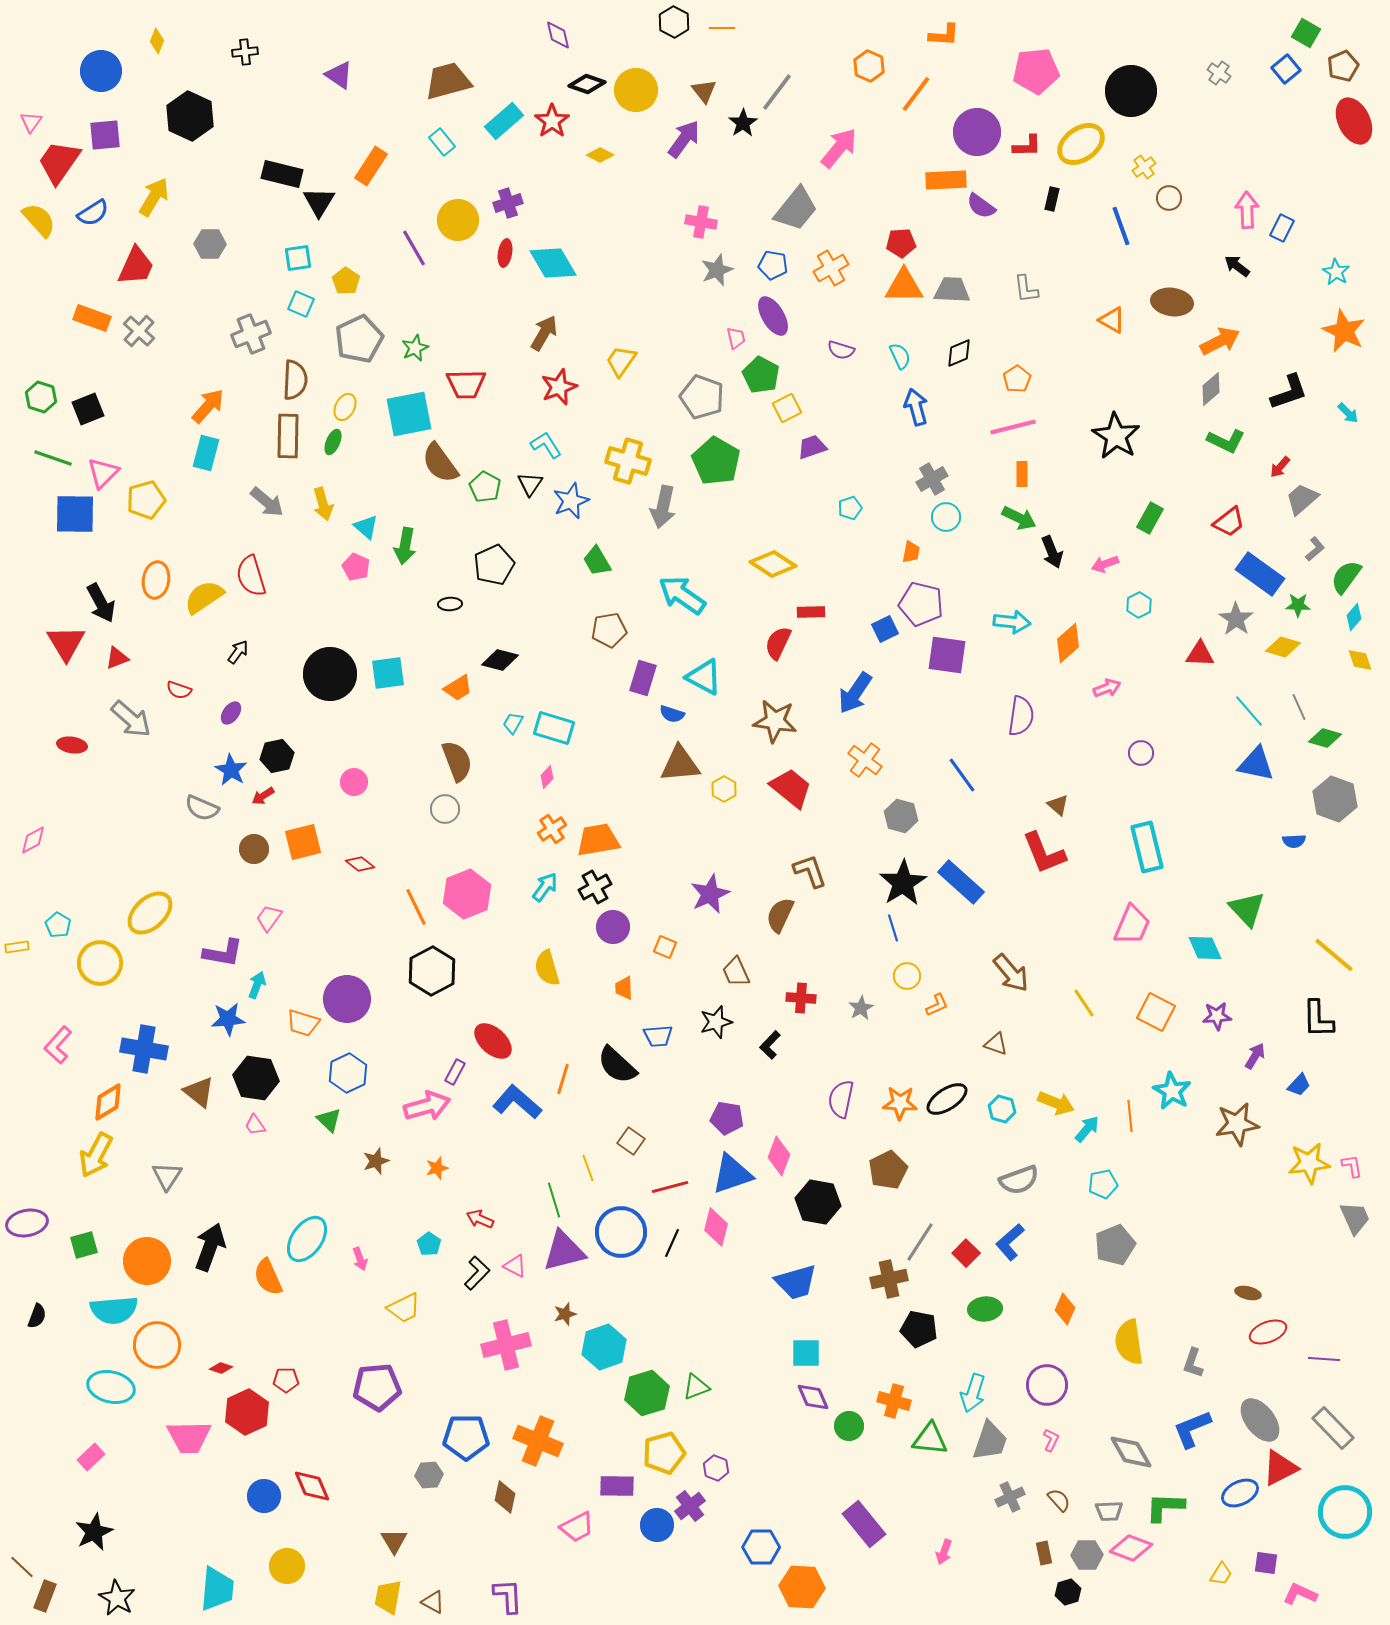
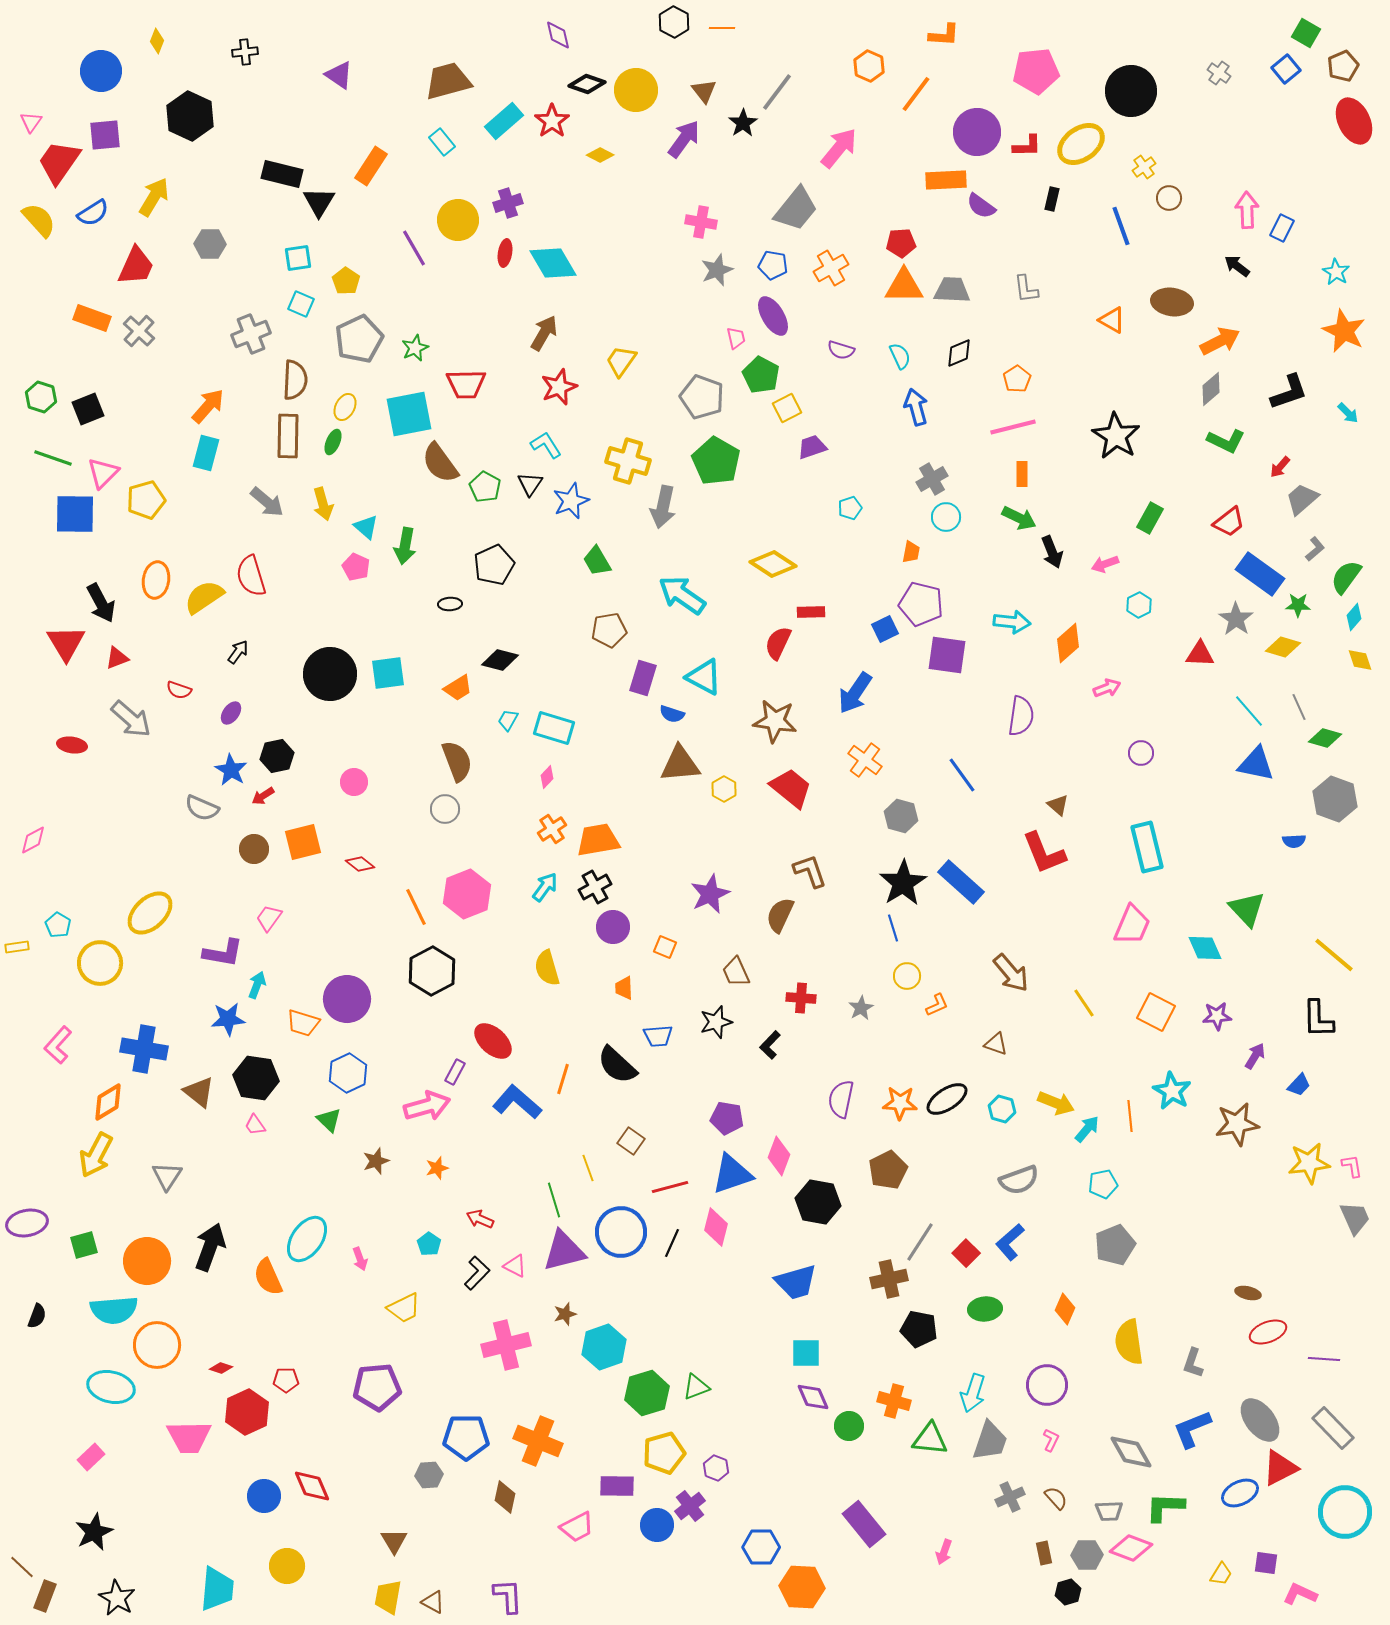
cyan trapezoid at (513, 723): moved 5 px left, 3 px up
brown semicircle at (1059, 1500): moved 3 px left, 2 px up
